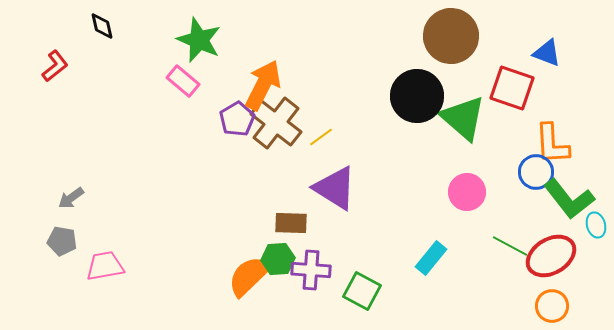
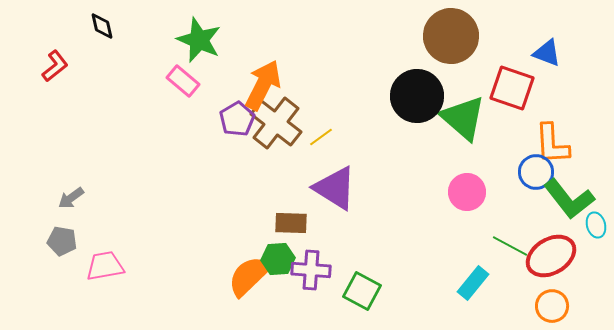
cyan rectangle: moved 42 px right, 25 px down
